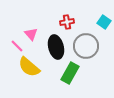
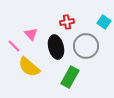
pink line: moved 3 px left
green rectangle: moved 4 px down
